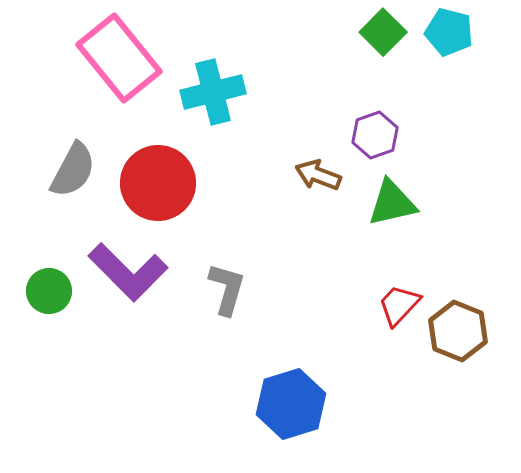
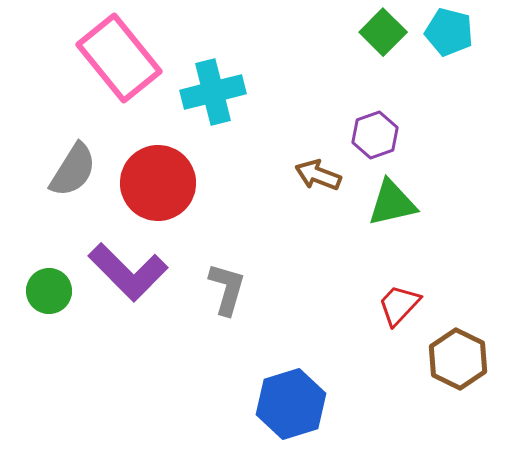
gray semicircle: rotated 4 degrees clockwise
brown hexagon: moved 28 px down; rotated 4 degrees clockwise
